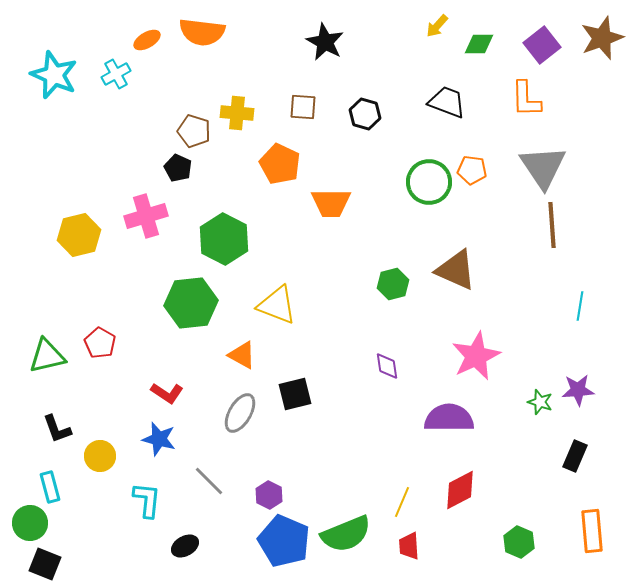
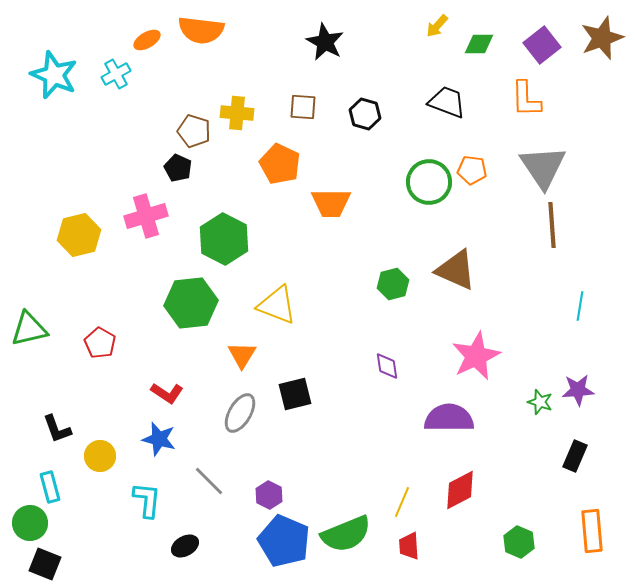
orange semicircle at (202, 32): moved 1 px left, 2 px up
orange triangle at (242, 355): rotated 32 degrees clockwise
green triangle at (47, 356): moved 18 px left, 27 px up
